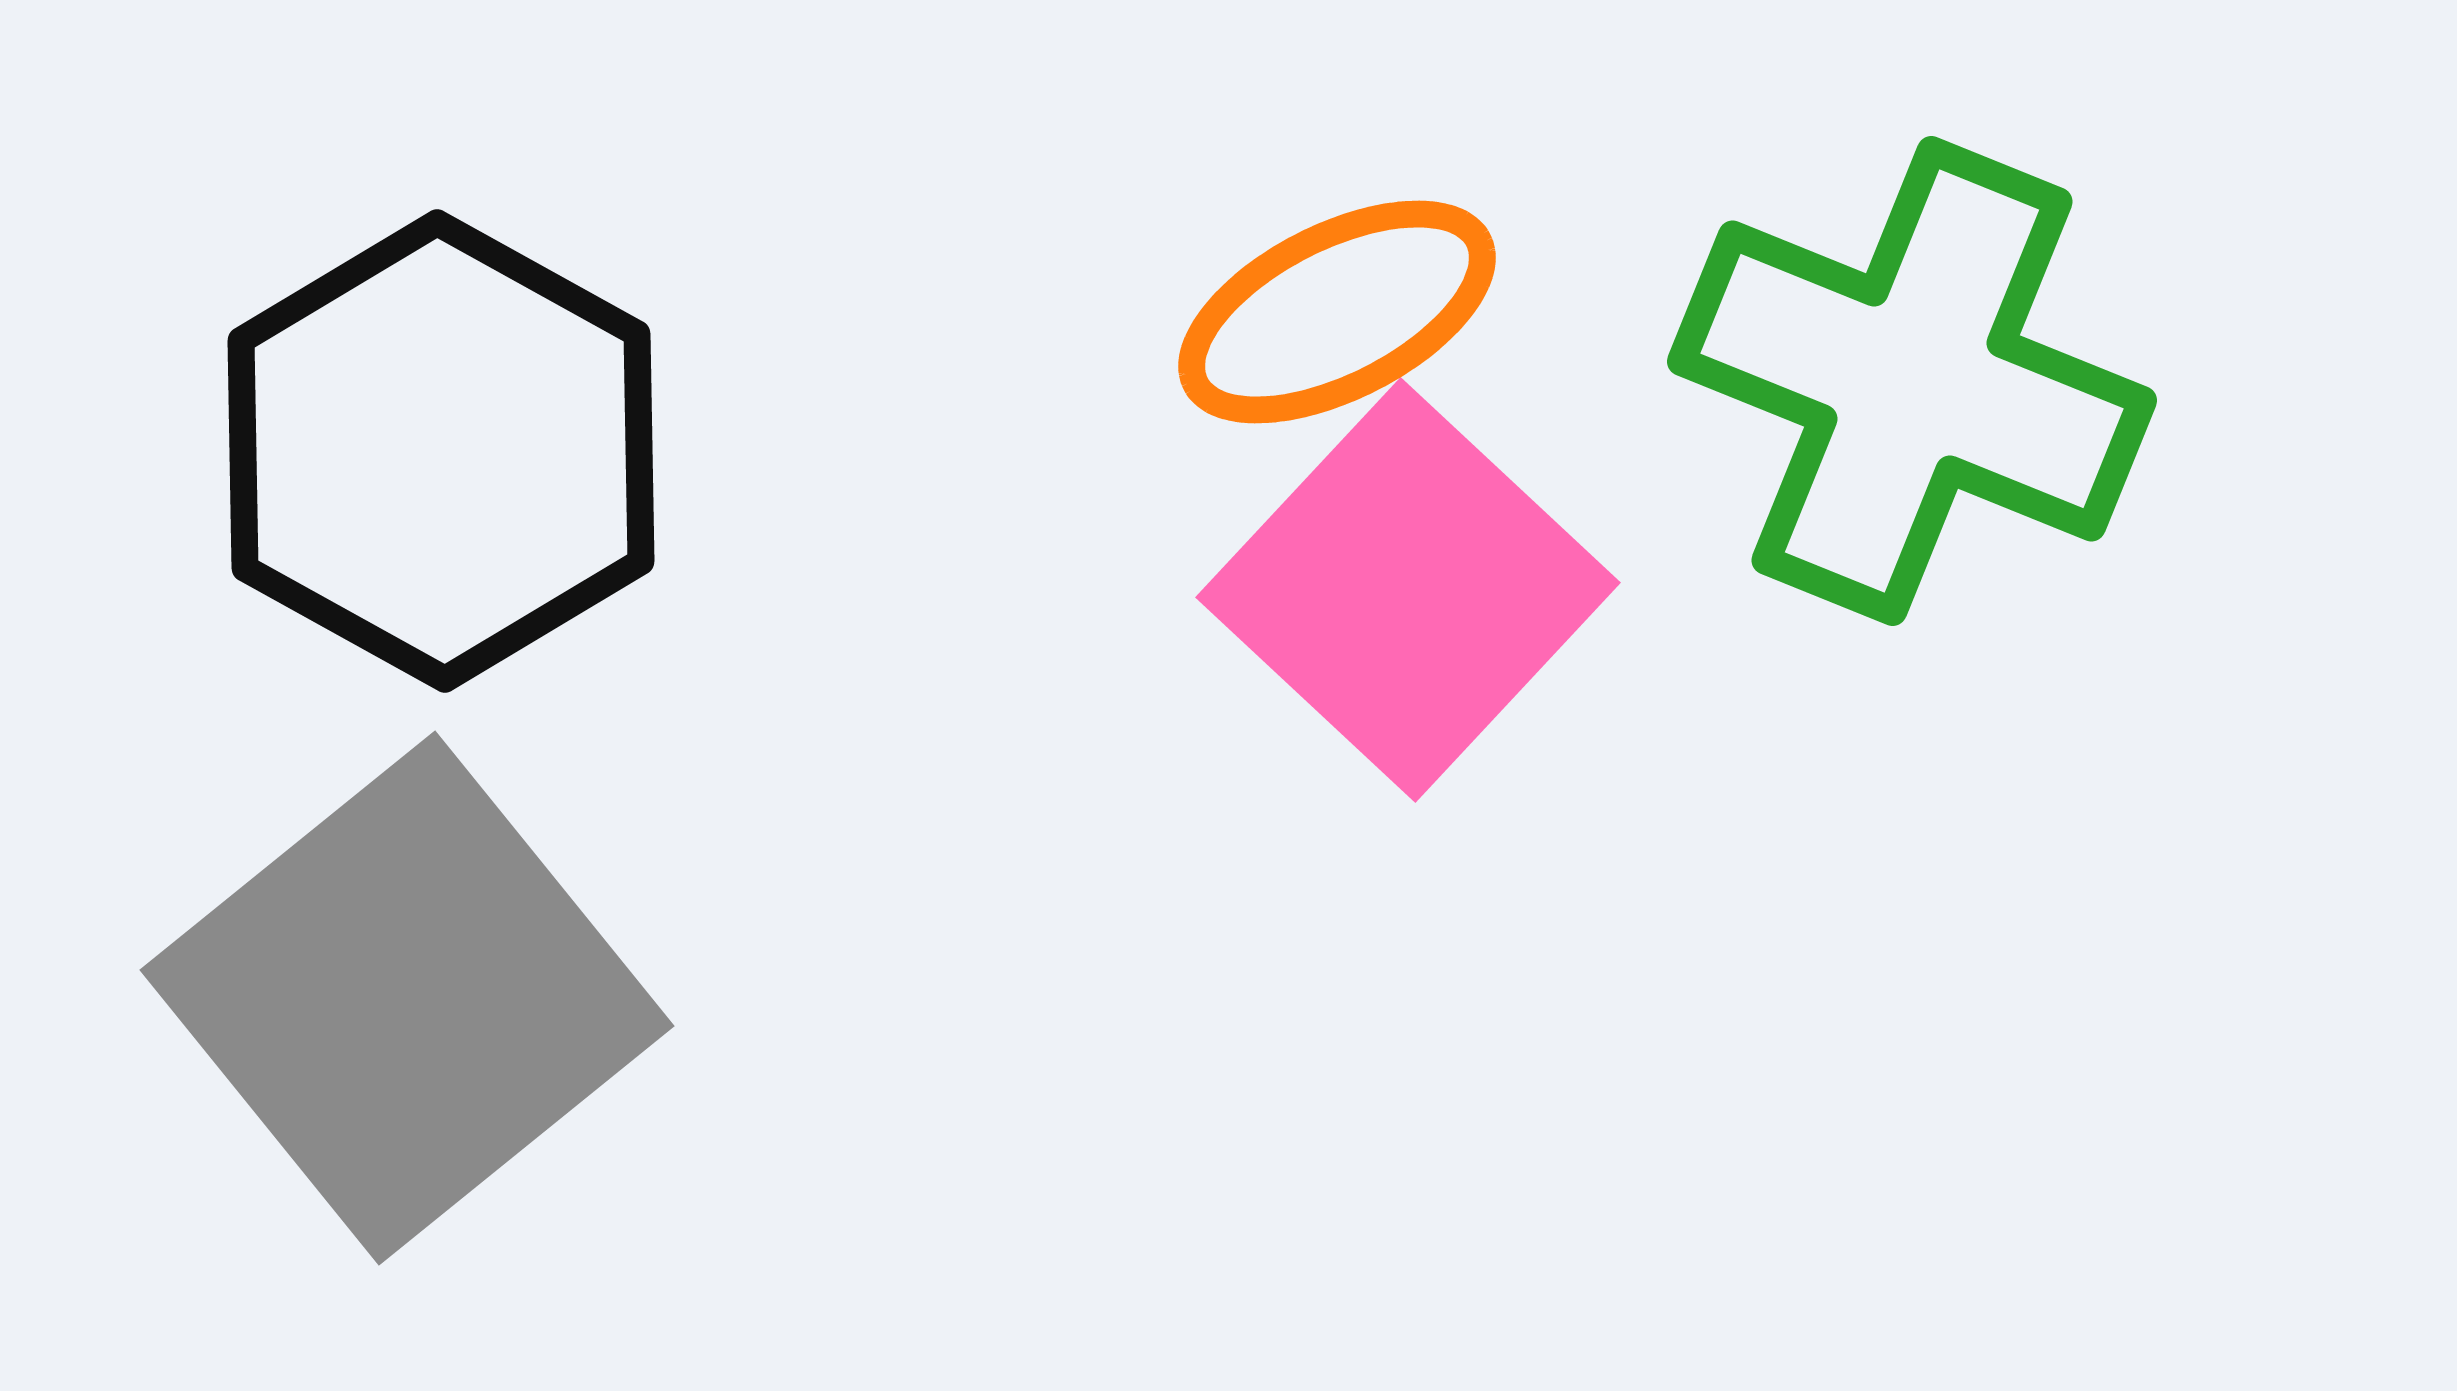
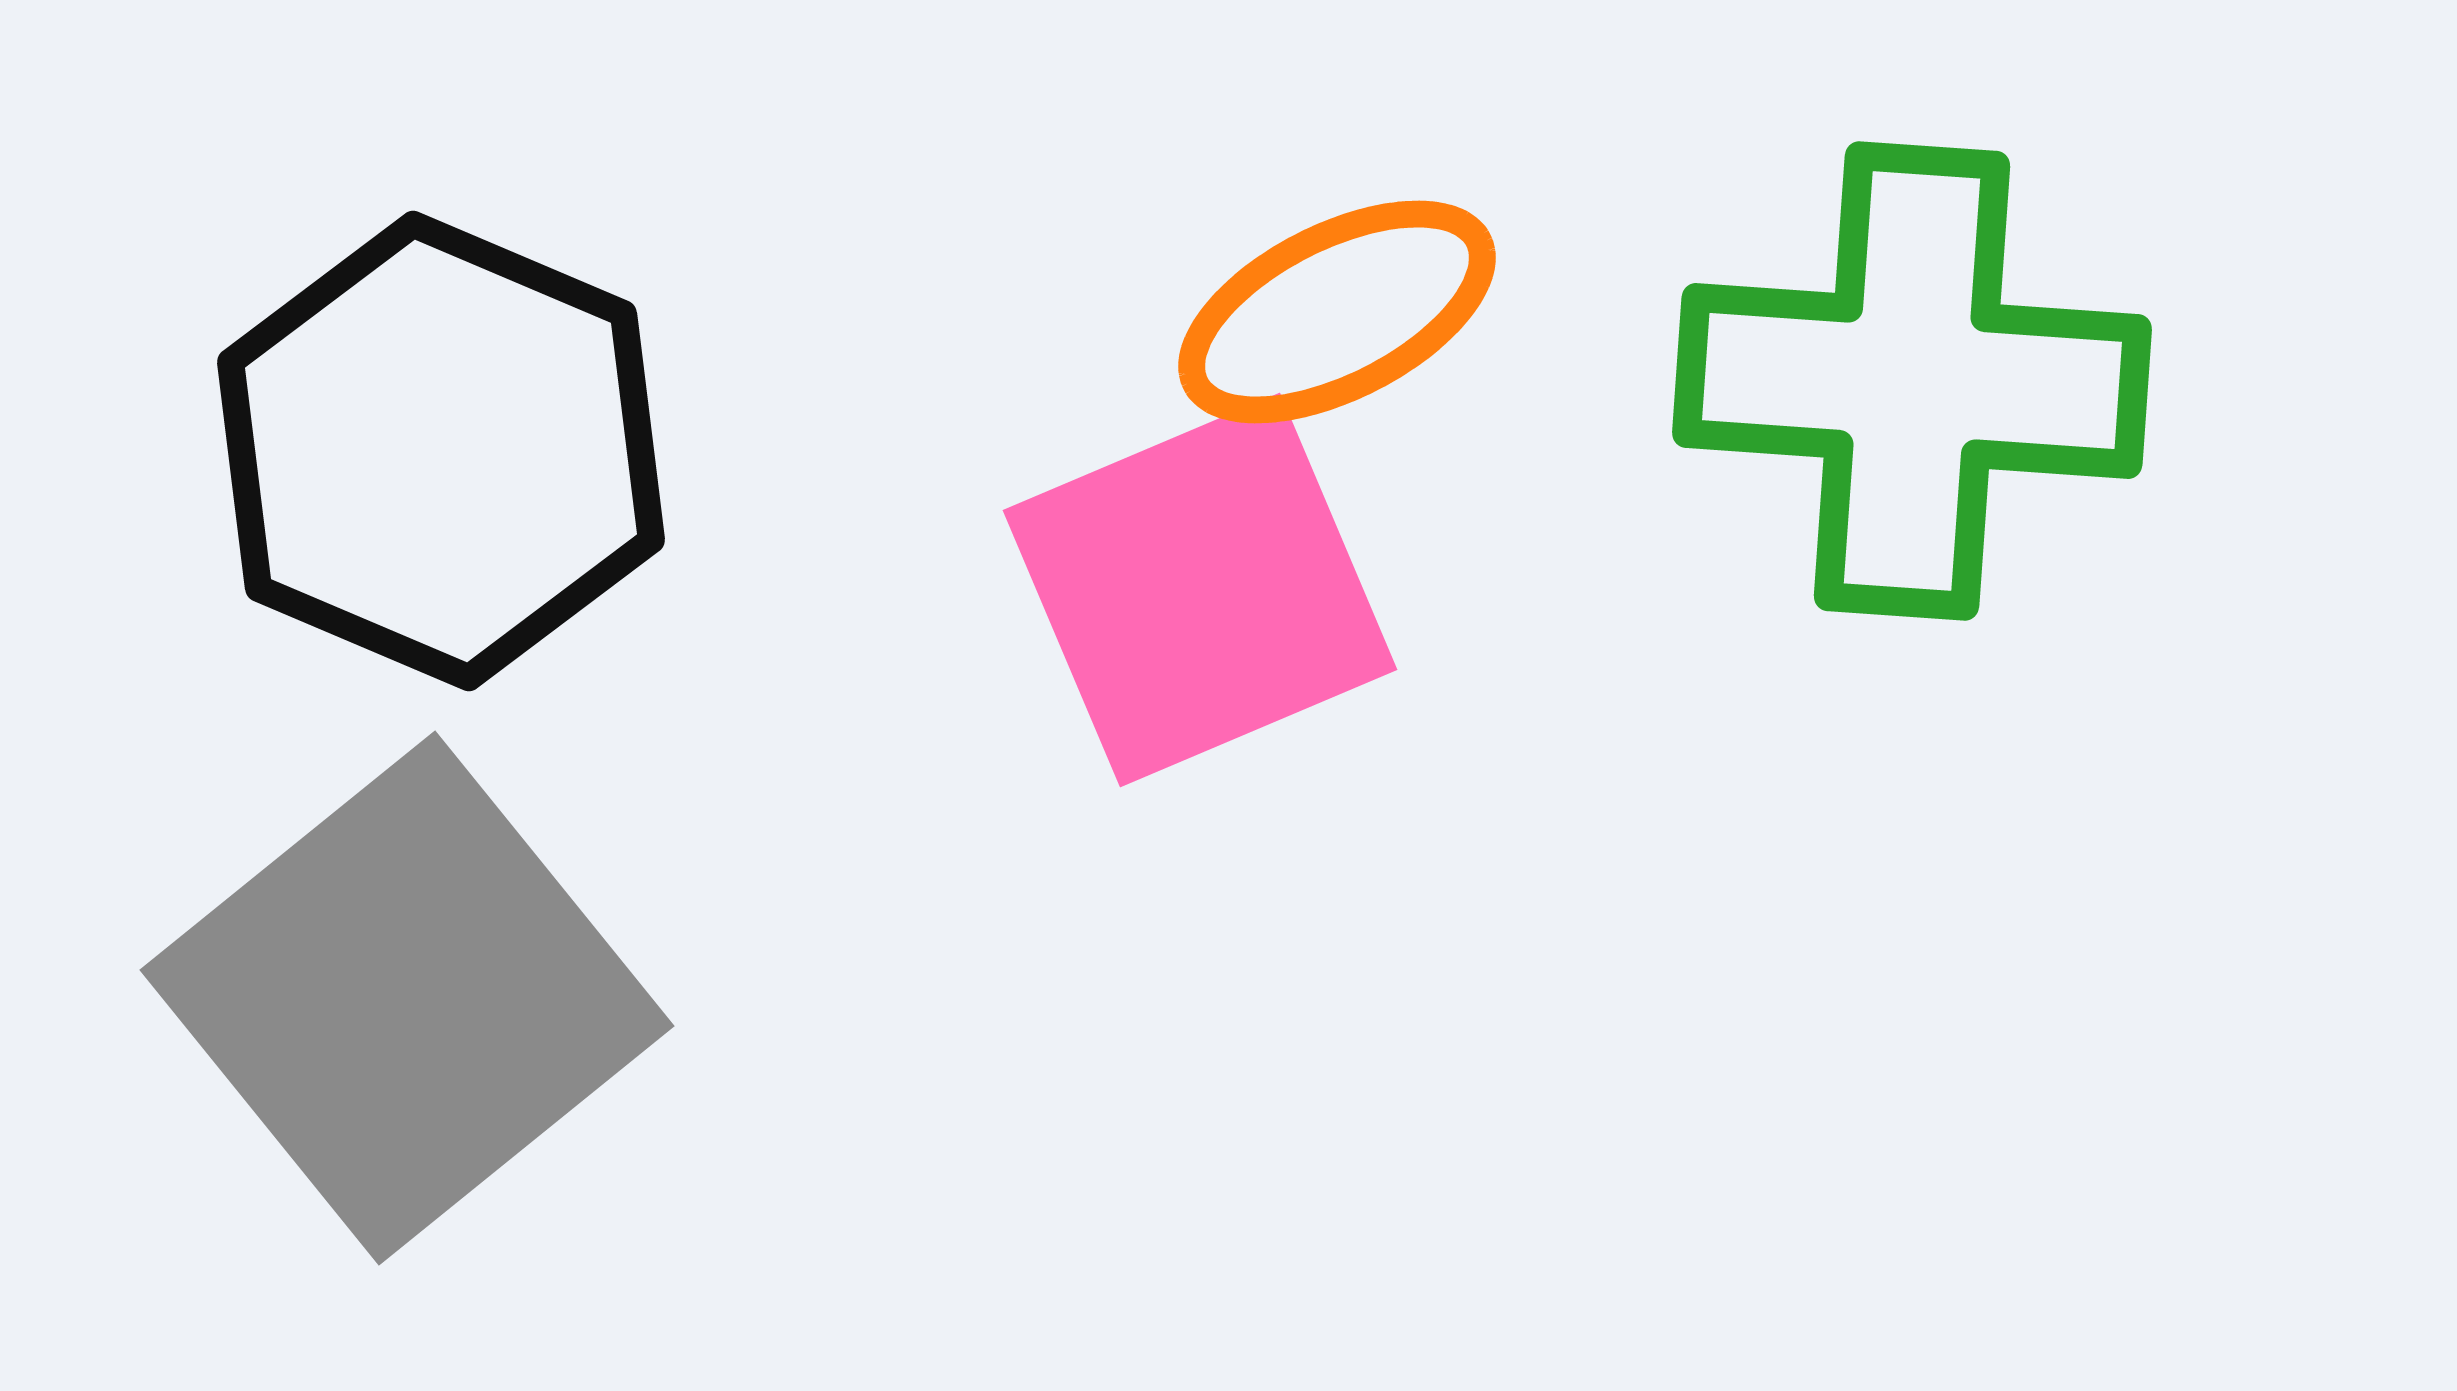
green cross: rotated 18 degrees counterclockwise
black hexagon: rotated 6 degrees counterclockwise
pink square: moved 208 px left; rotated 24 degrees clockwise
